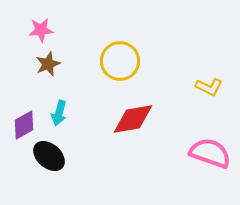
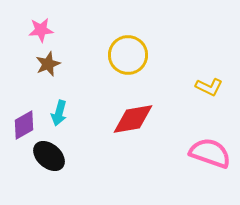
yellow circle: moved 8 px right, 6 px up
